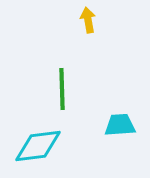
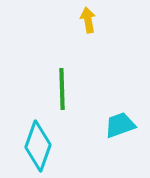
cyan trapezoid: rotated 16 degrees counterclockwise
cyan diamond: rotated 63 degrees counterclockwise
